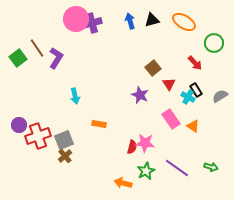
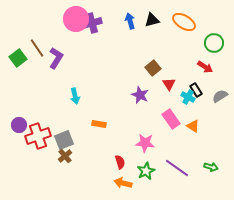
red arrow: moved 10 px right, 4 px down; rotated 14 degrees counterclockwise
red semicircle: moved 12 px left, 15 px down; rotated 32 degrees counterclockwise
